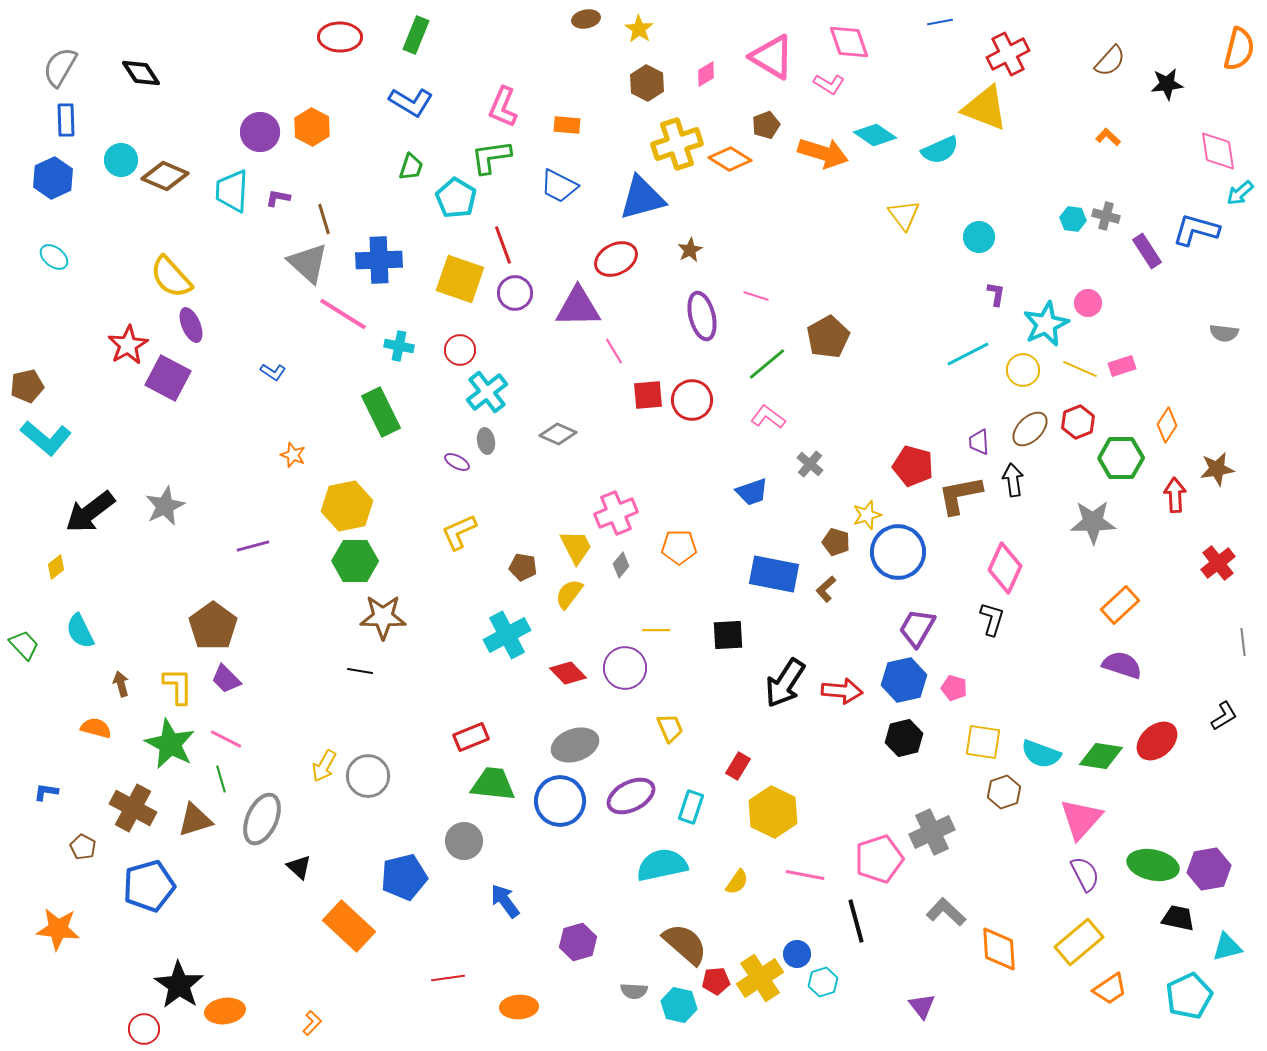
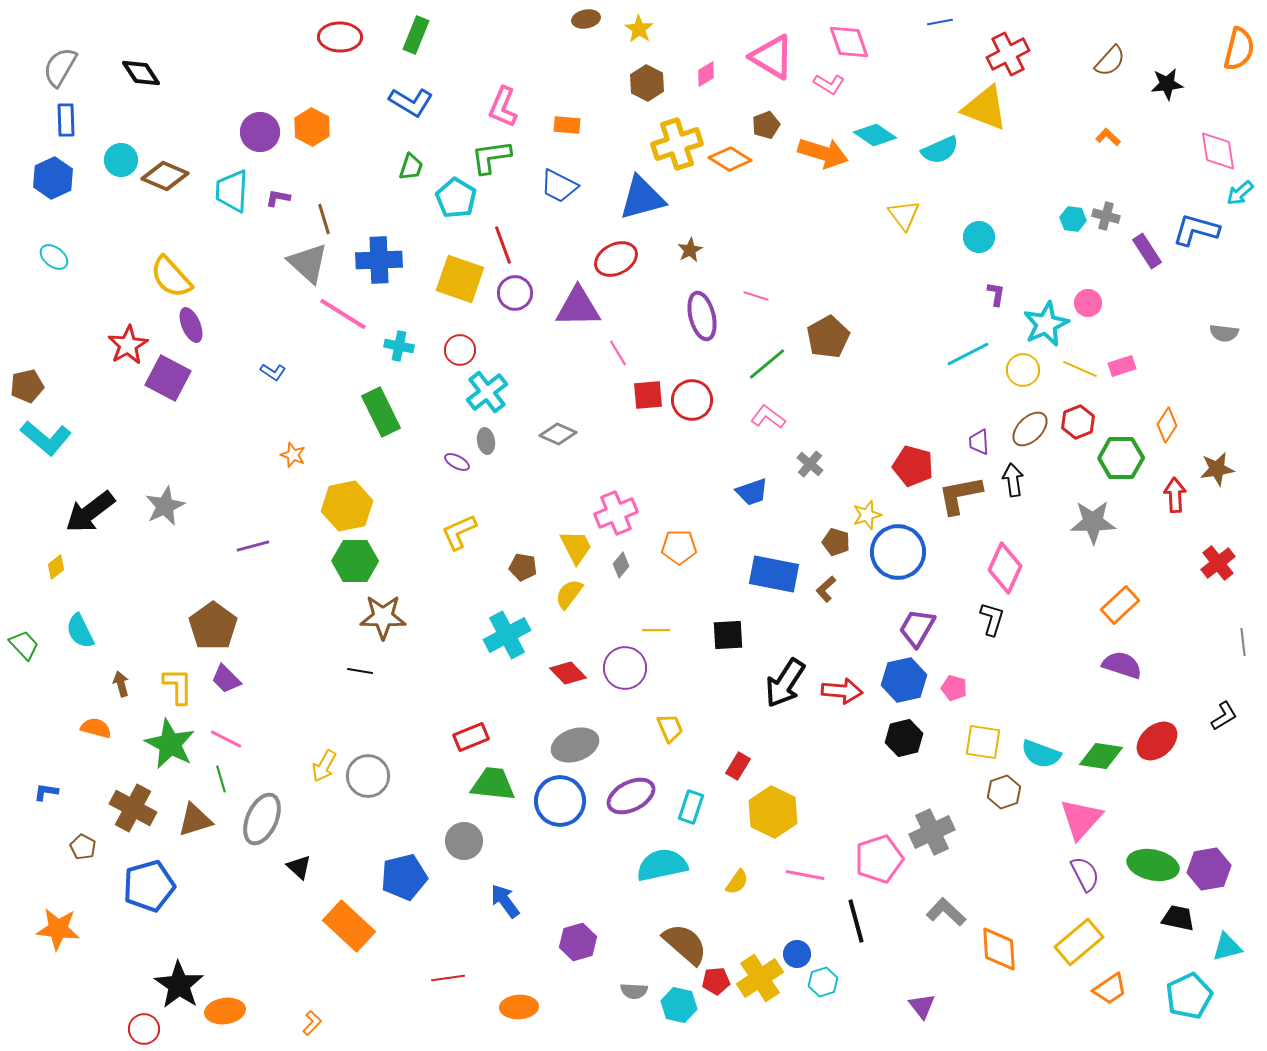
pink line at (614, 351): moved 4 px right, 2 px down
